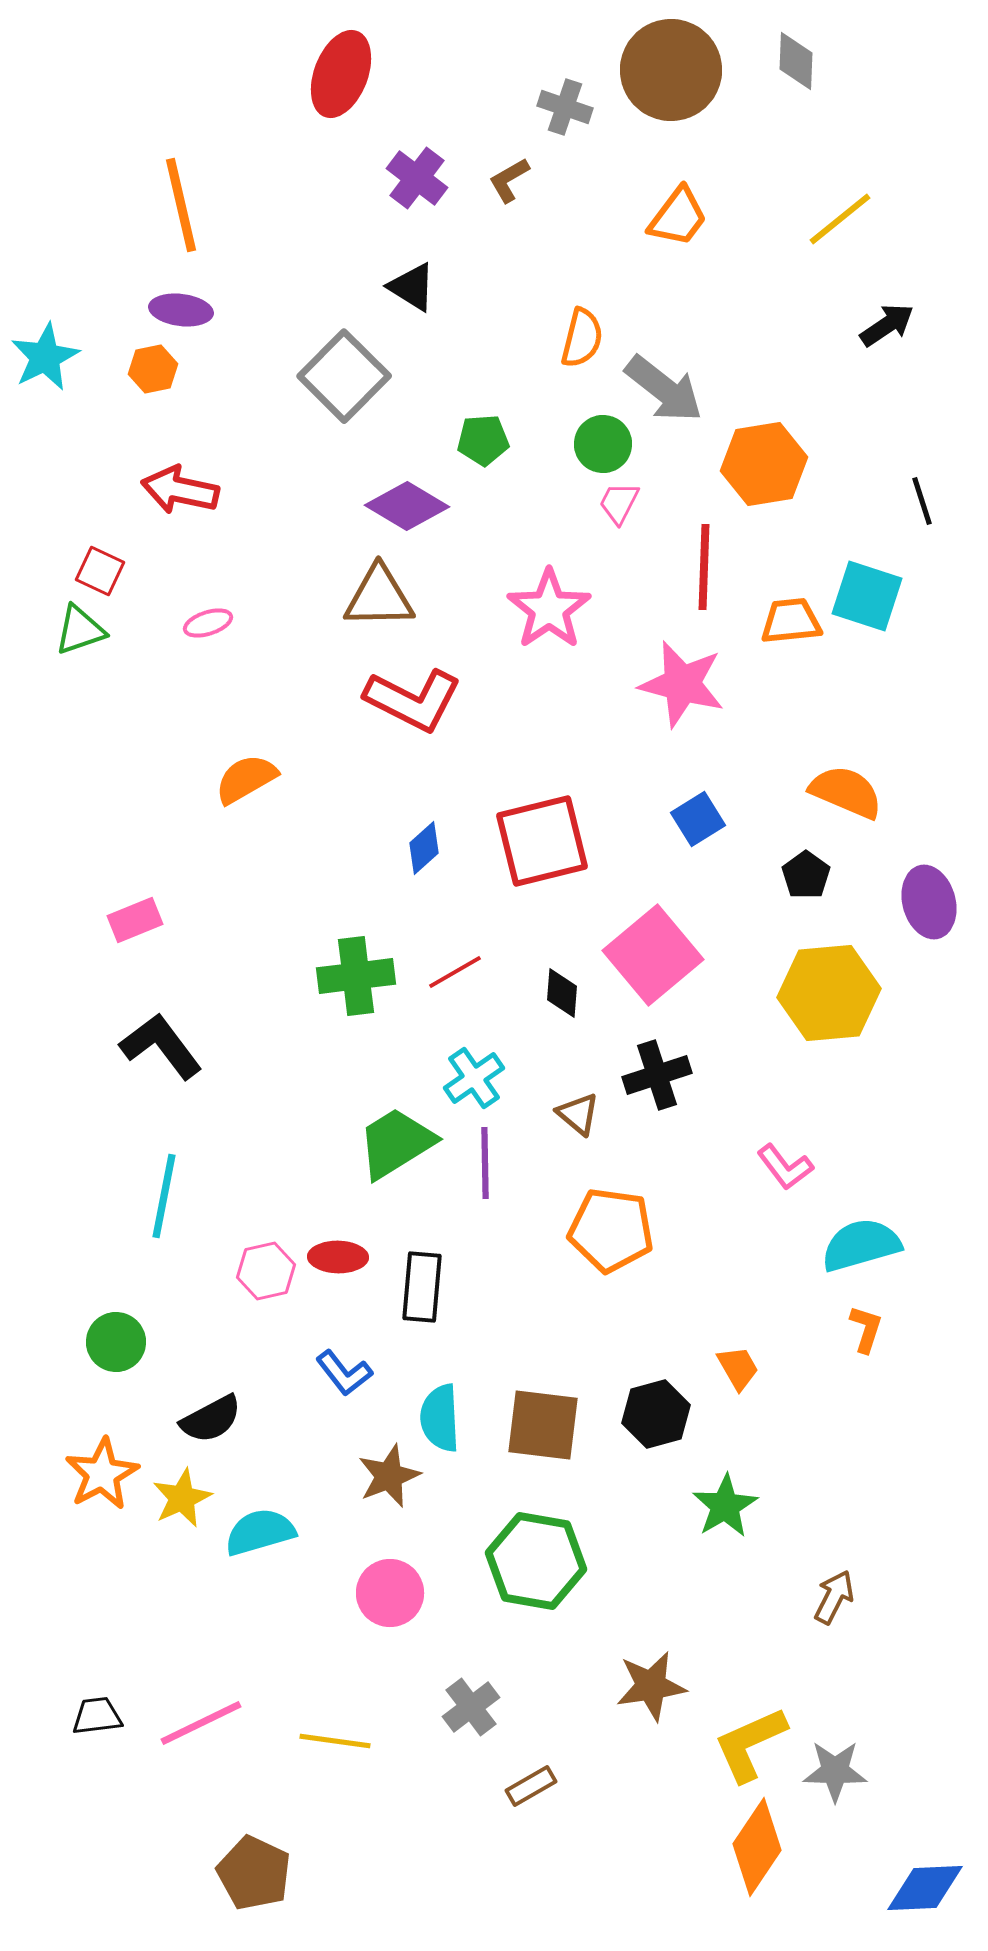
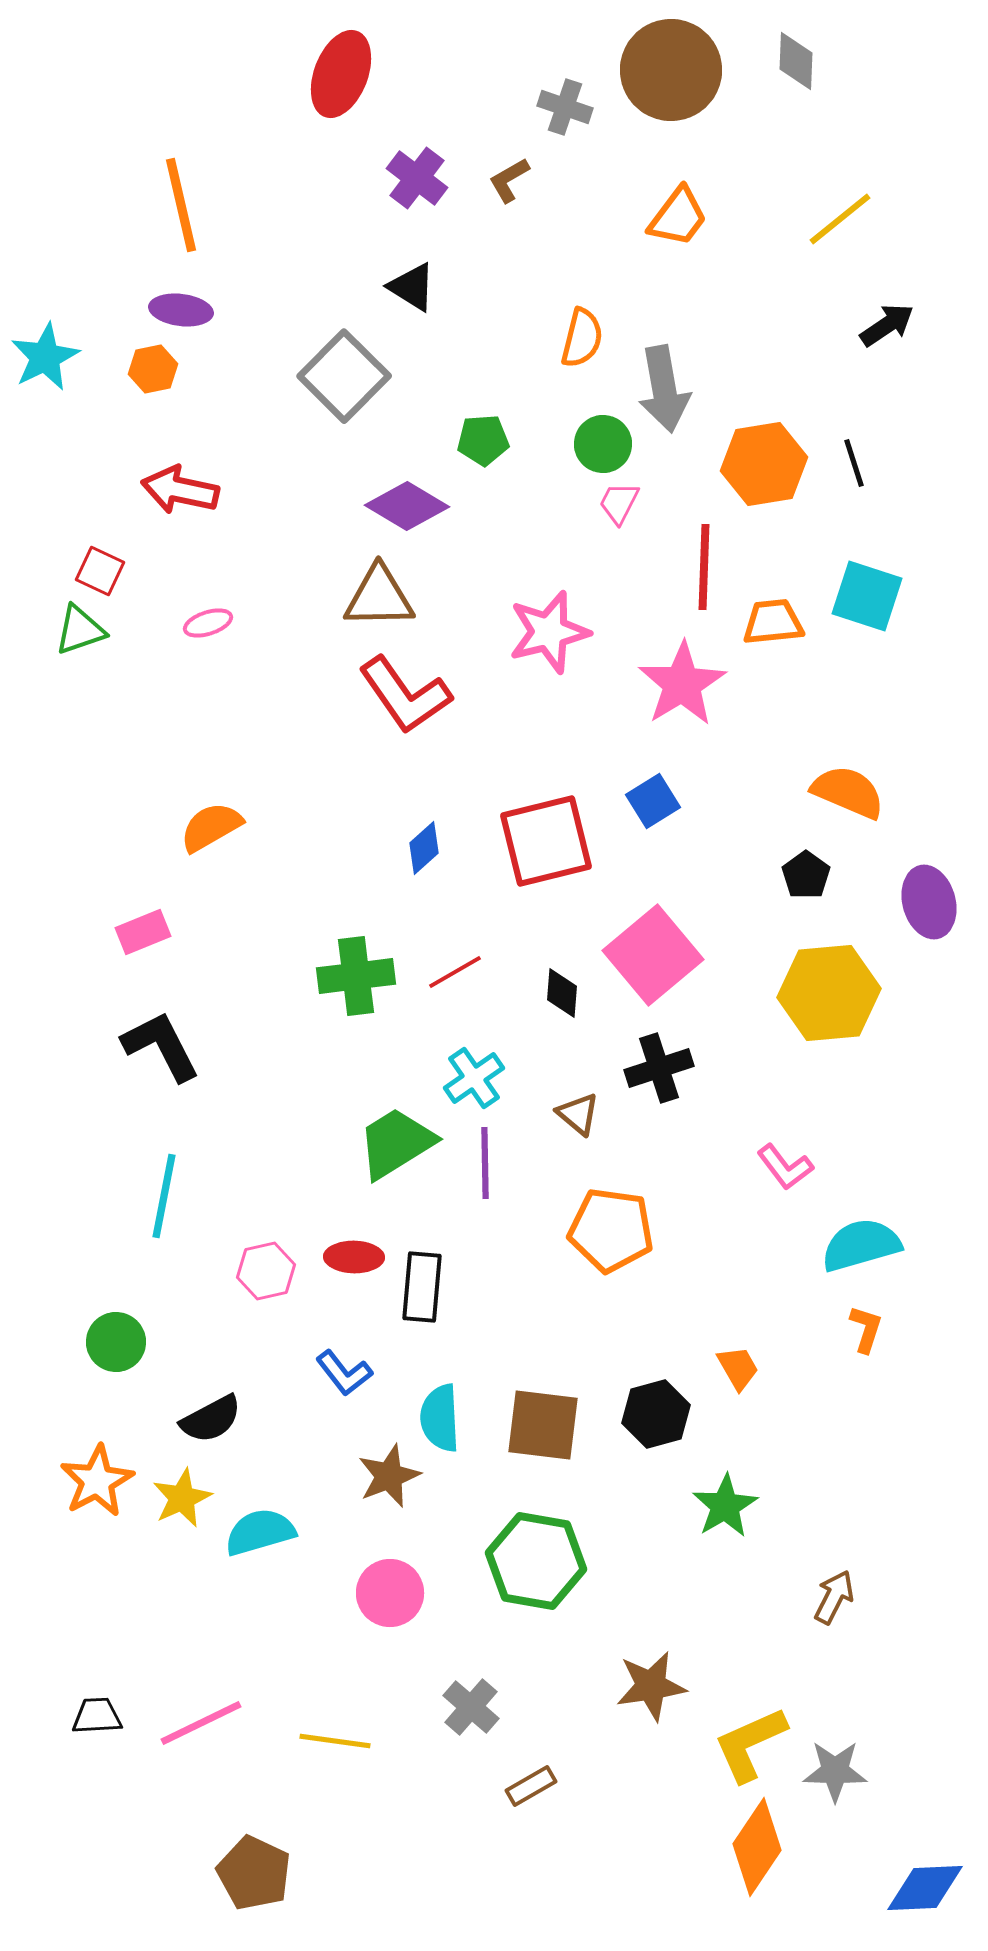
gray arrow at (664, 389): rotated 42 degrees clockwise
black line at (922, 501): moved 68 px left, 38 px up
pink star at (549, 609): moved 23 px down; rotated 20 degrees clockwise
orange trapezoid at (791, 621): moved 18 px left, 1 px down
pink star at (682, 684): rotated 26 degrees clockwise
red L-shape at (413, 700): moved 8 px left, 5 px up; rotated 28 degrees clockwise
orange semicircle at (246, 779): moved 35 px left, 48 px down
orange semicircle at (846, 792): moved 2 px right
blue square at (698, 819): moved 45 px left, 18 px up
red square at (542, 841): moved 4 px right
pink rectangle at (135, 920): moved 8 px right, 12 px down
black L-shape at (161, 1046): rotated 10 degrees clockwise
black cross at (657, 1075): moved 2 px right, 7 px up
red ellipse at (338, 1257): moved 16 px right
orange star at (102, 1474): moved 5 px left, 7 px down
gray cross at (471, 1707): rotated 12 degrees counterclockwise
black trapezoid at (97, 1716): rotated 4 degrees clockwise
